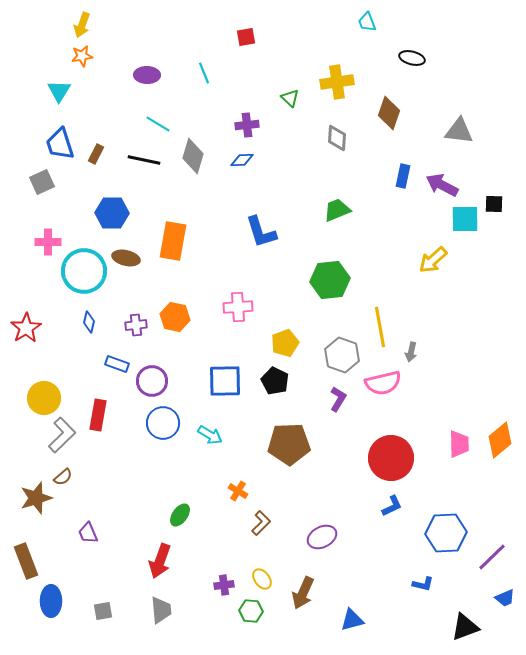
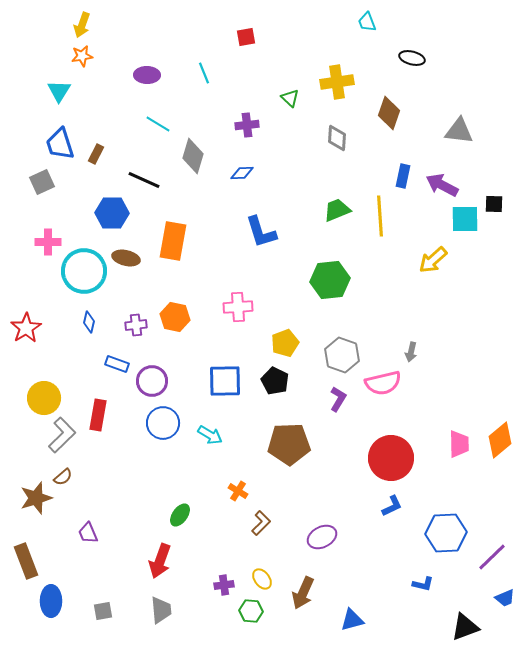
black line at (144, 160): moved 20 px down; rotated 12 degrees clockwise
blue diamond at (242, 160): moved 13 px down
yellow line at (380, 327): moved 111 px up; rotated 6 degrees clockwise
